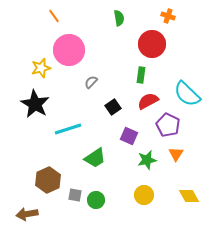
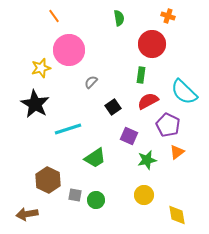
cyan semicircle: moved 3 px left, 2 px up
orange triangle: moved 1 px right, 2 px up; rotated 21 degrees clockwise
brown hexagon: rotated 10 degrees counterclockwise
yellow diamond: moved 12 px left, 19 px down; rotated 20 degrees clockwise
